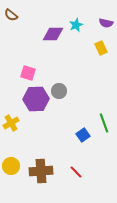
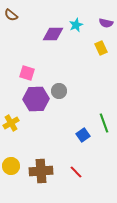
pink square: moved 1 px left
